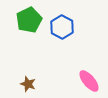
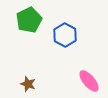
blue hexagon: moved 3 px right, 8 px down
